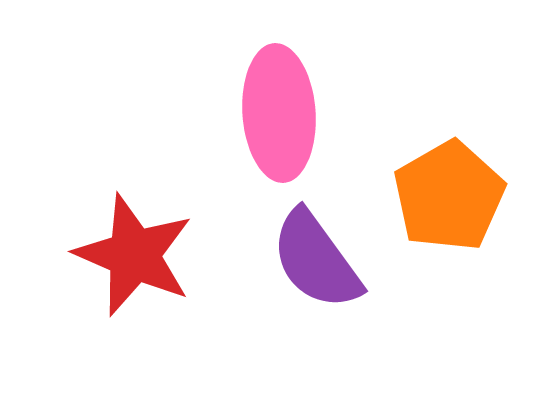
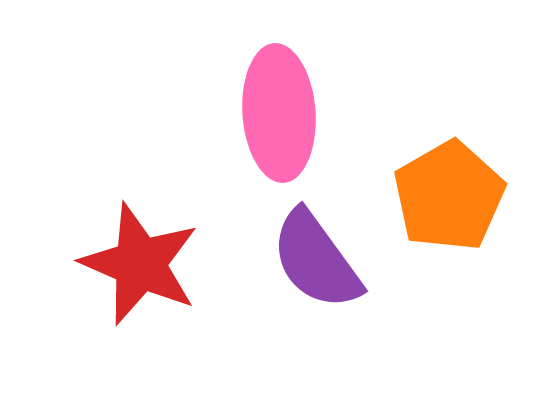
red star: moved 6 px right, 9 px down
